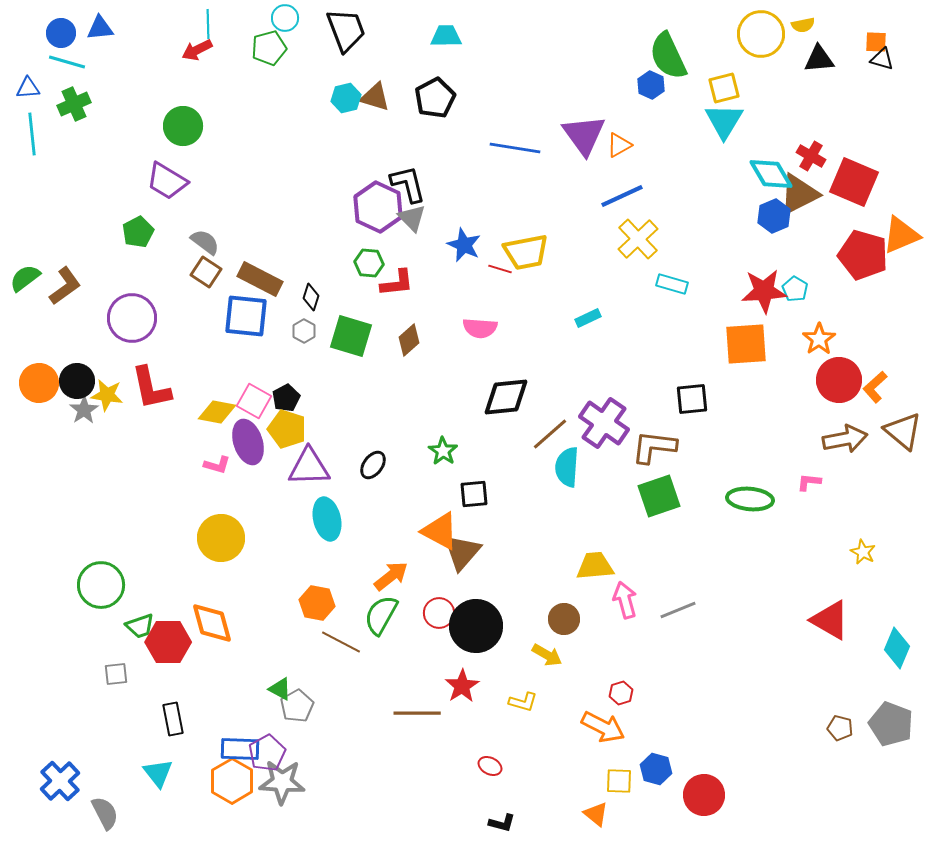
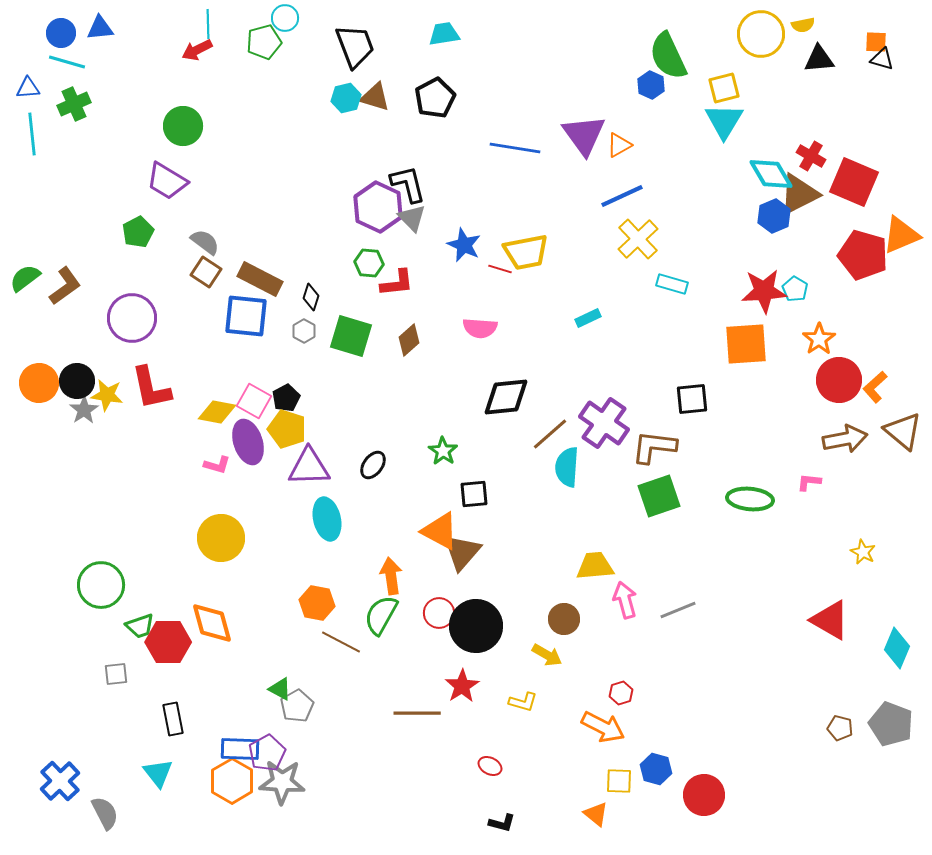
black trapezoid at (346, 30): moved 9 px right, 16 px down
cyan trapezoid at (446, 36): moved 2 px left, 2 px up; rotated 8 degrees counterclockwise
green pentagon at (269, 48): moved 5 px left, 6 px up
orange arrow at (391, 576): rotated 60 degrees counterclockwise
